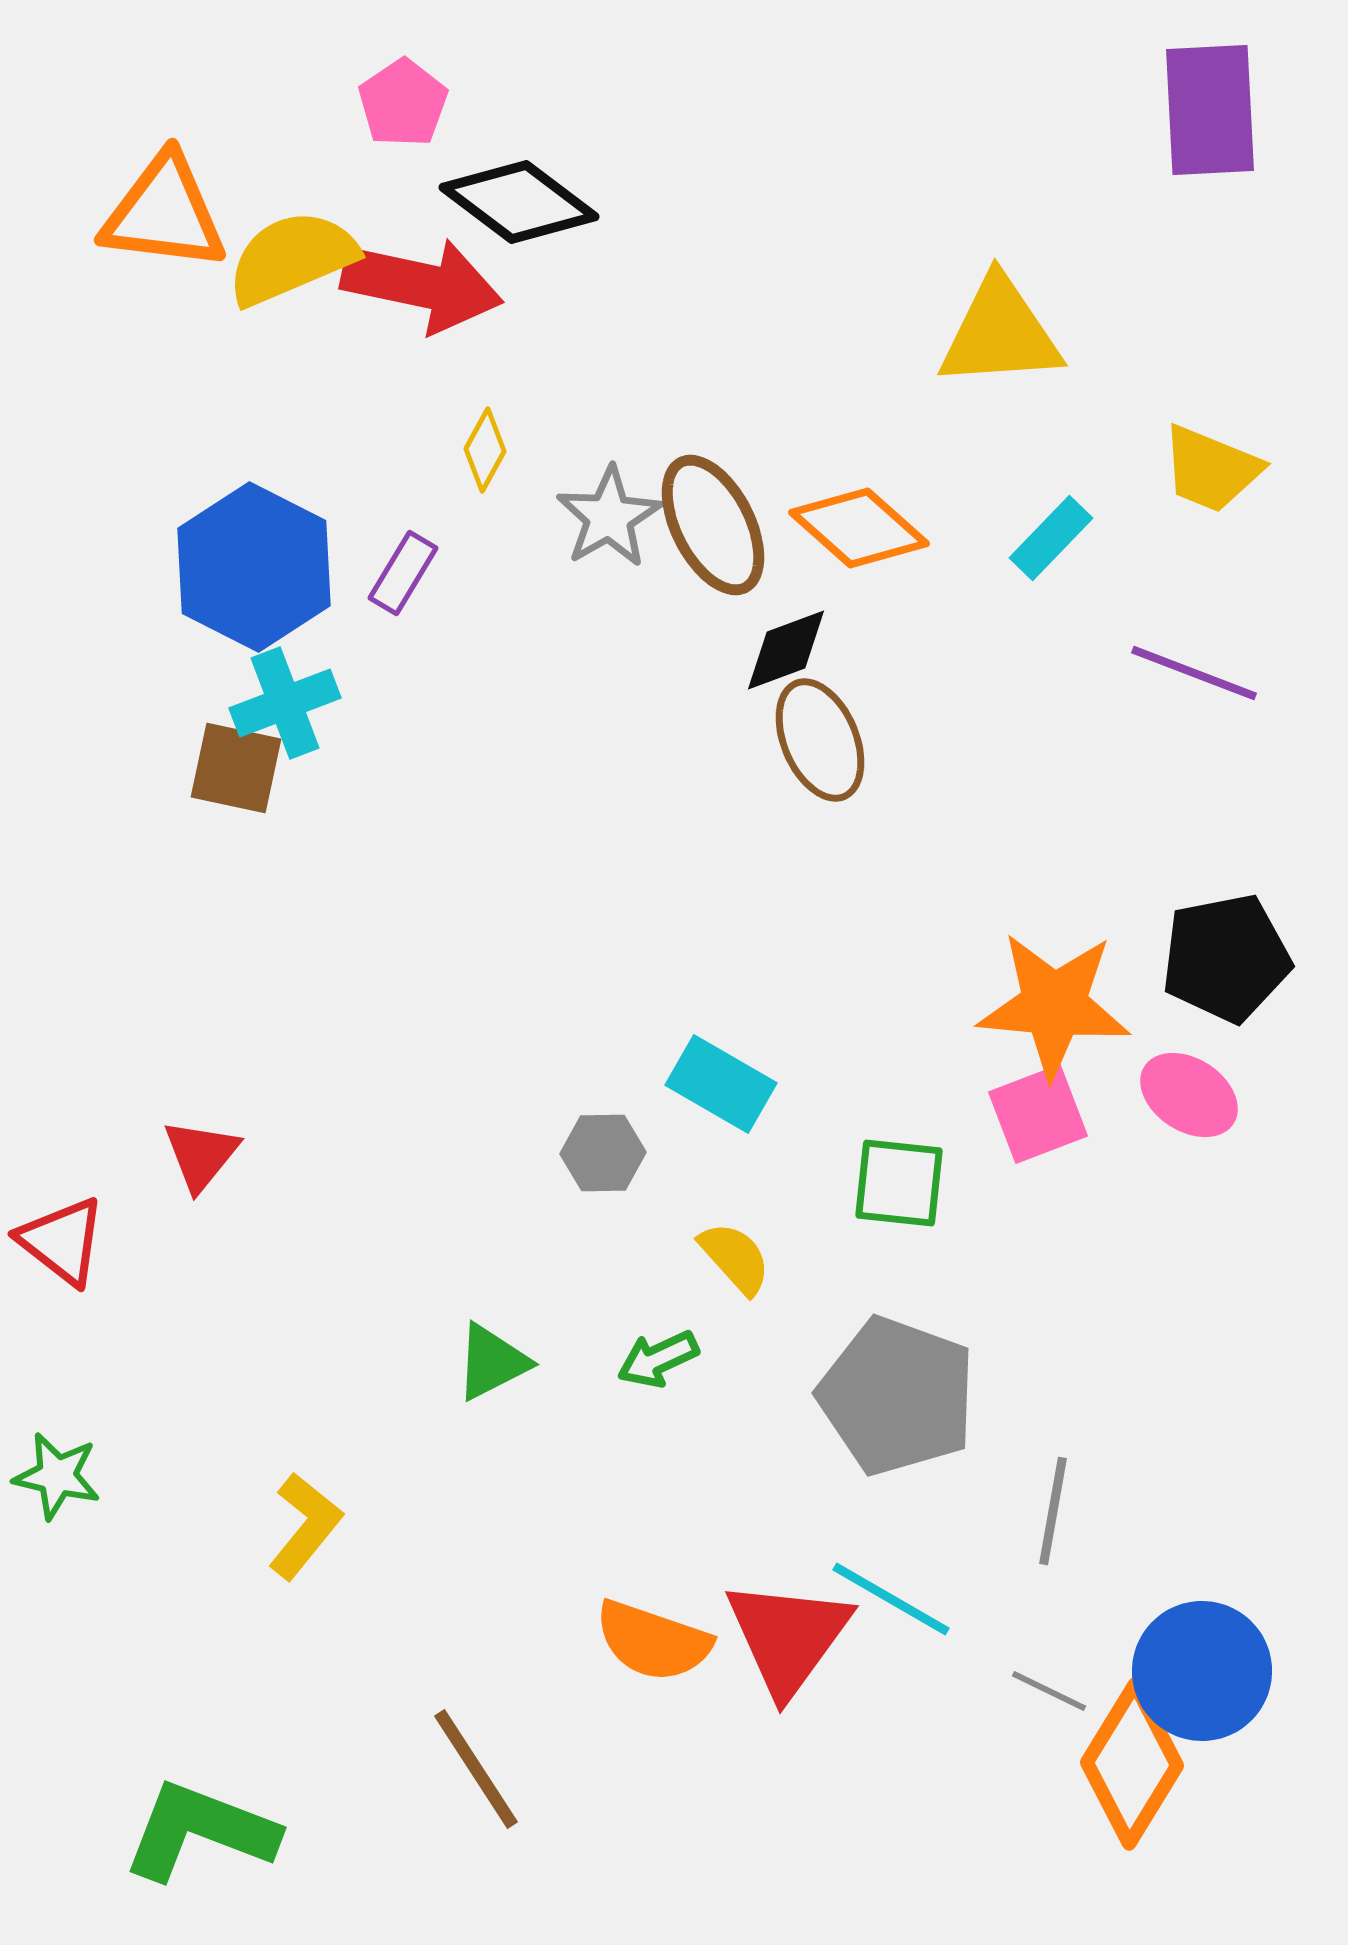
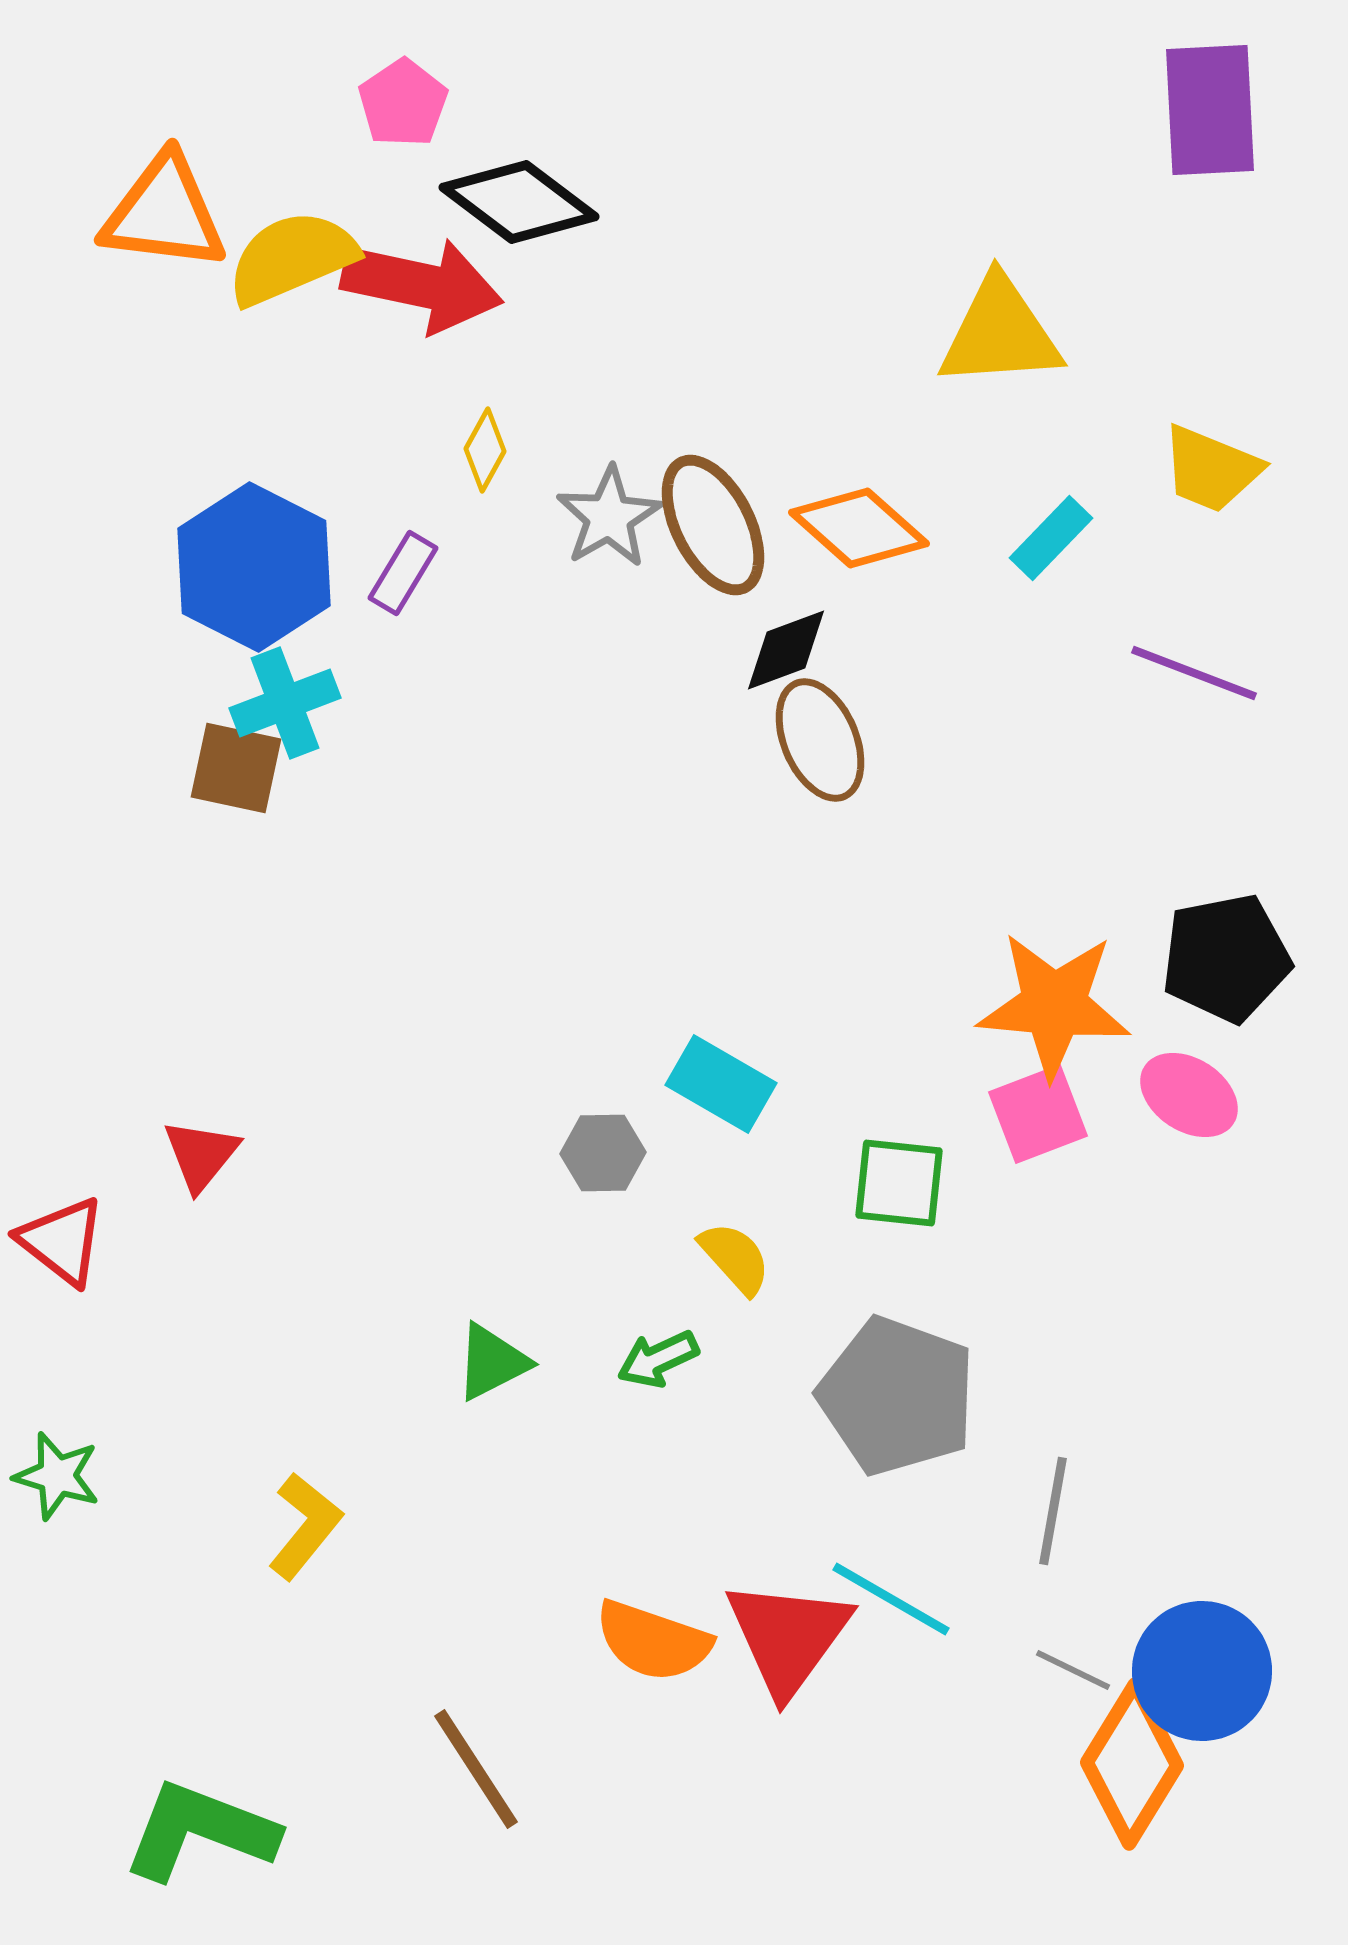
green star at (57, 1476): rotated 4 degrees clockwise
gray line at (1049, 1691): moved 24 px right, 21 px up
